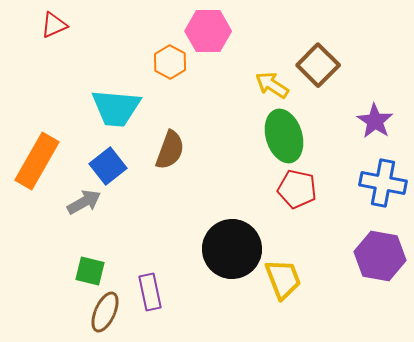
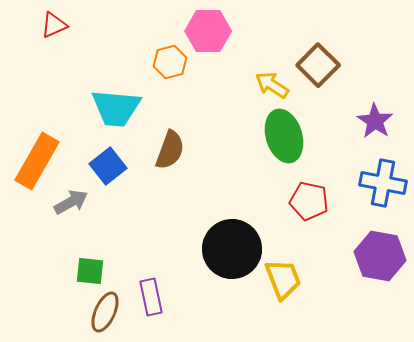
orange hexagon: rotated 16 degrees clockwise
red pentagon: moved 12 px right, 12 px down
gray arrow: moved 13 px left
green square: rotated 8 degrees counterclockwise
purple rectangle: moved 1 px right, 5 px down
